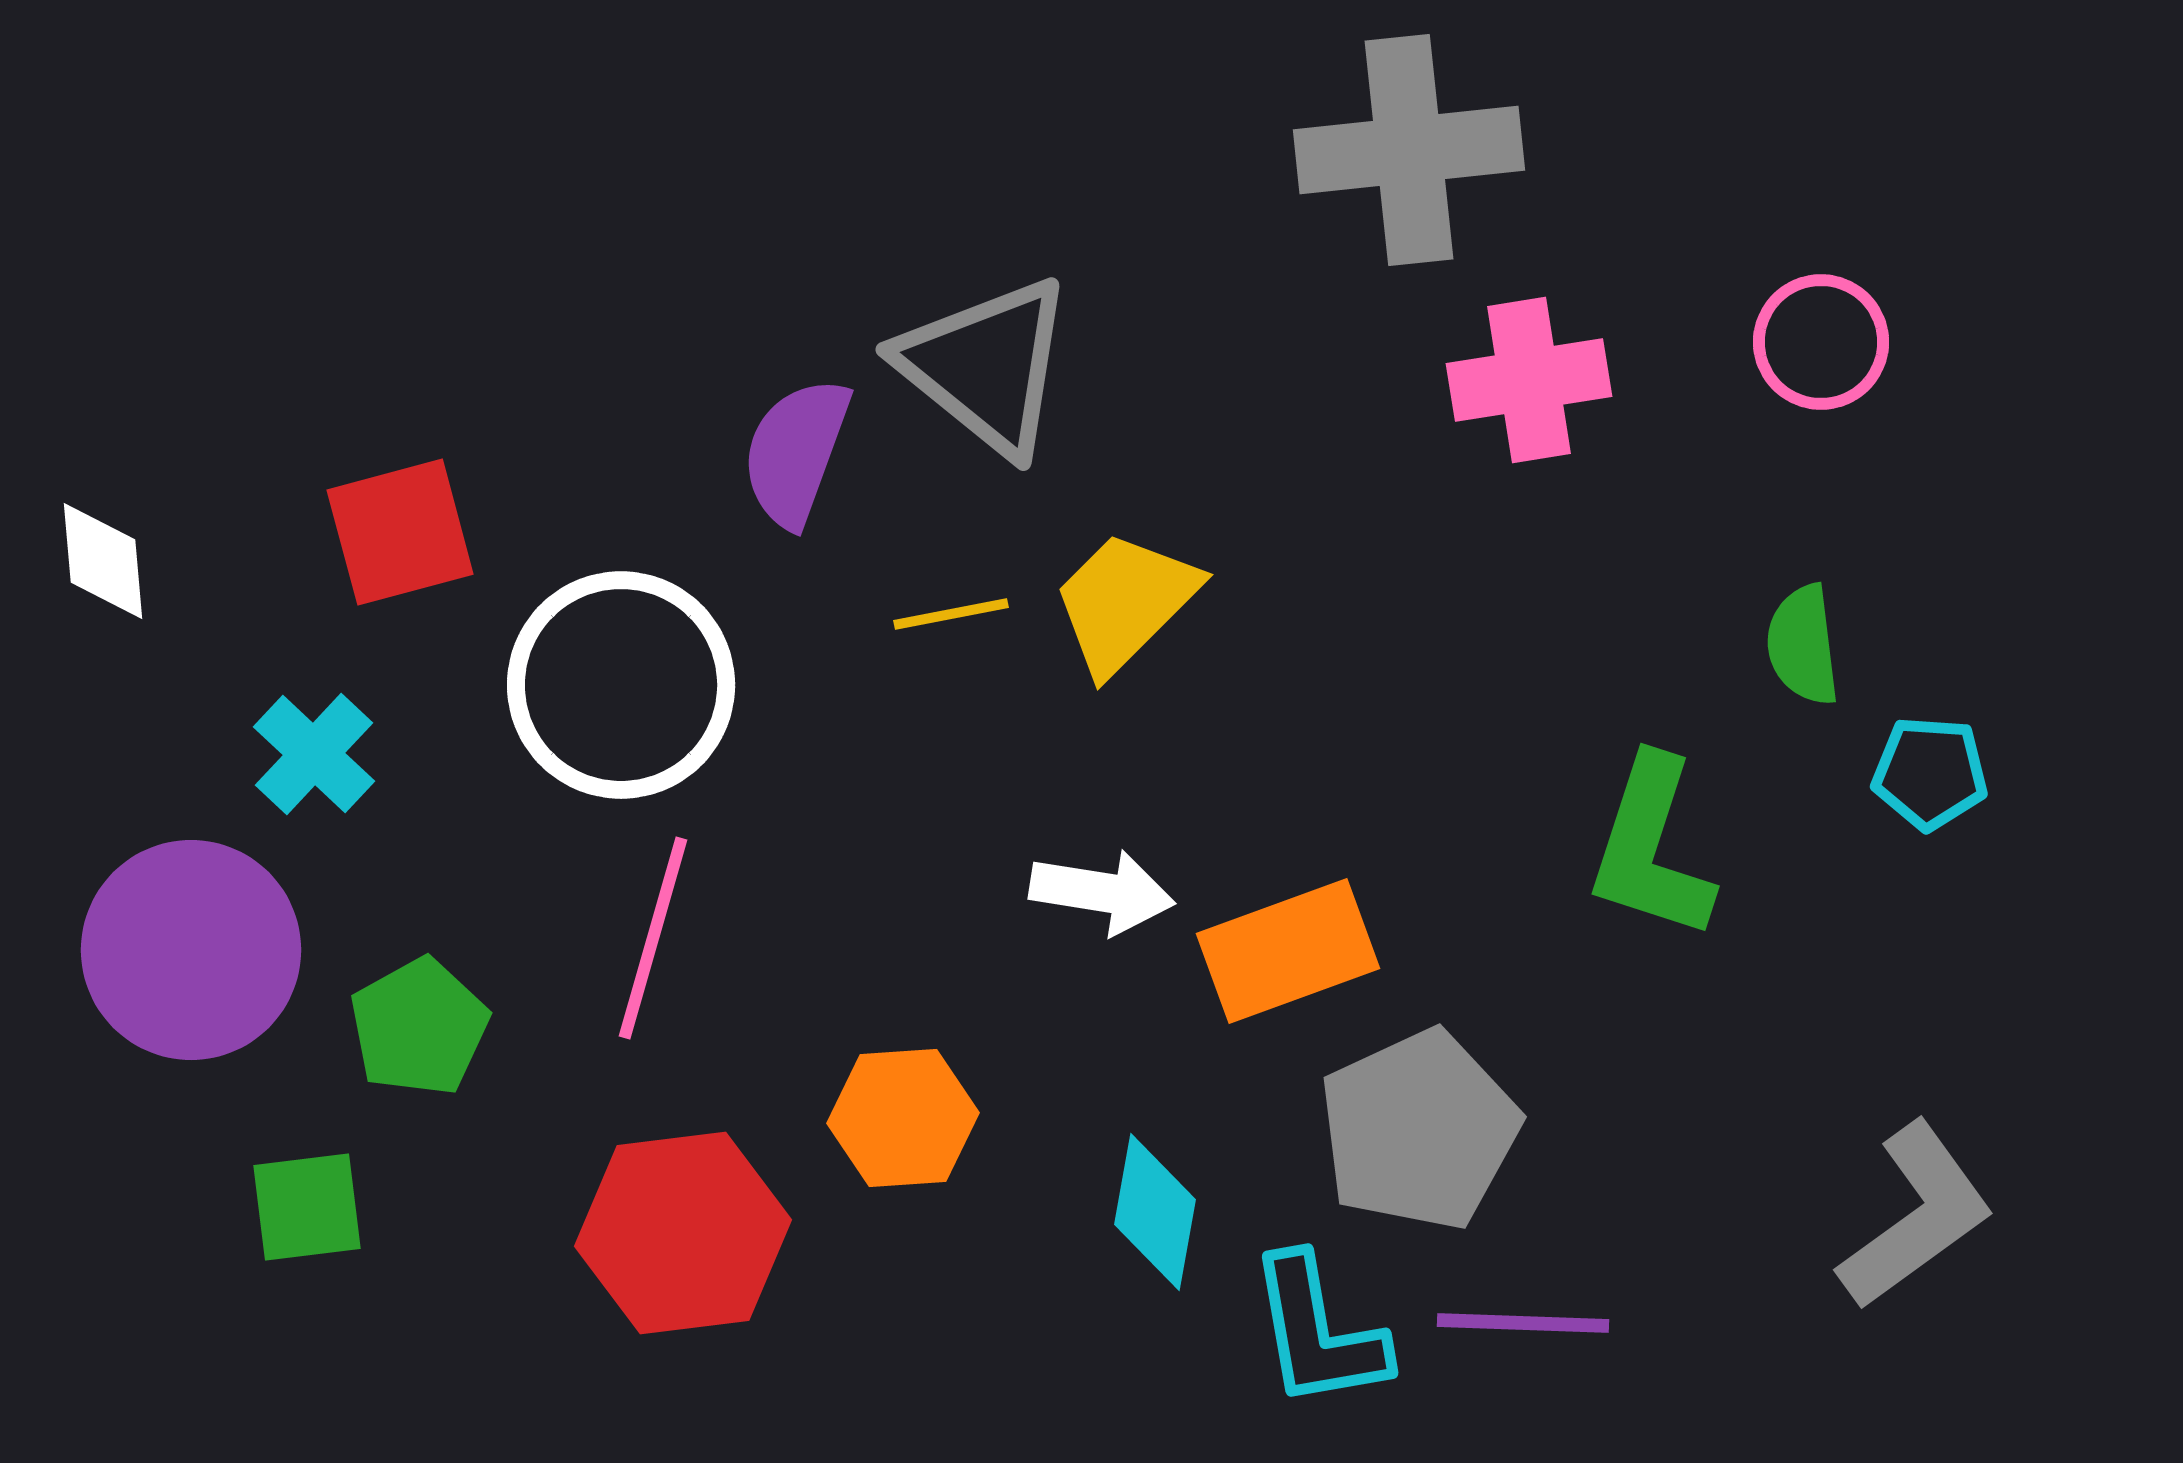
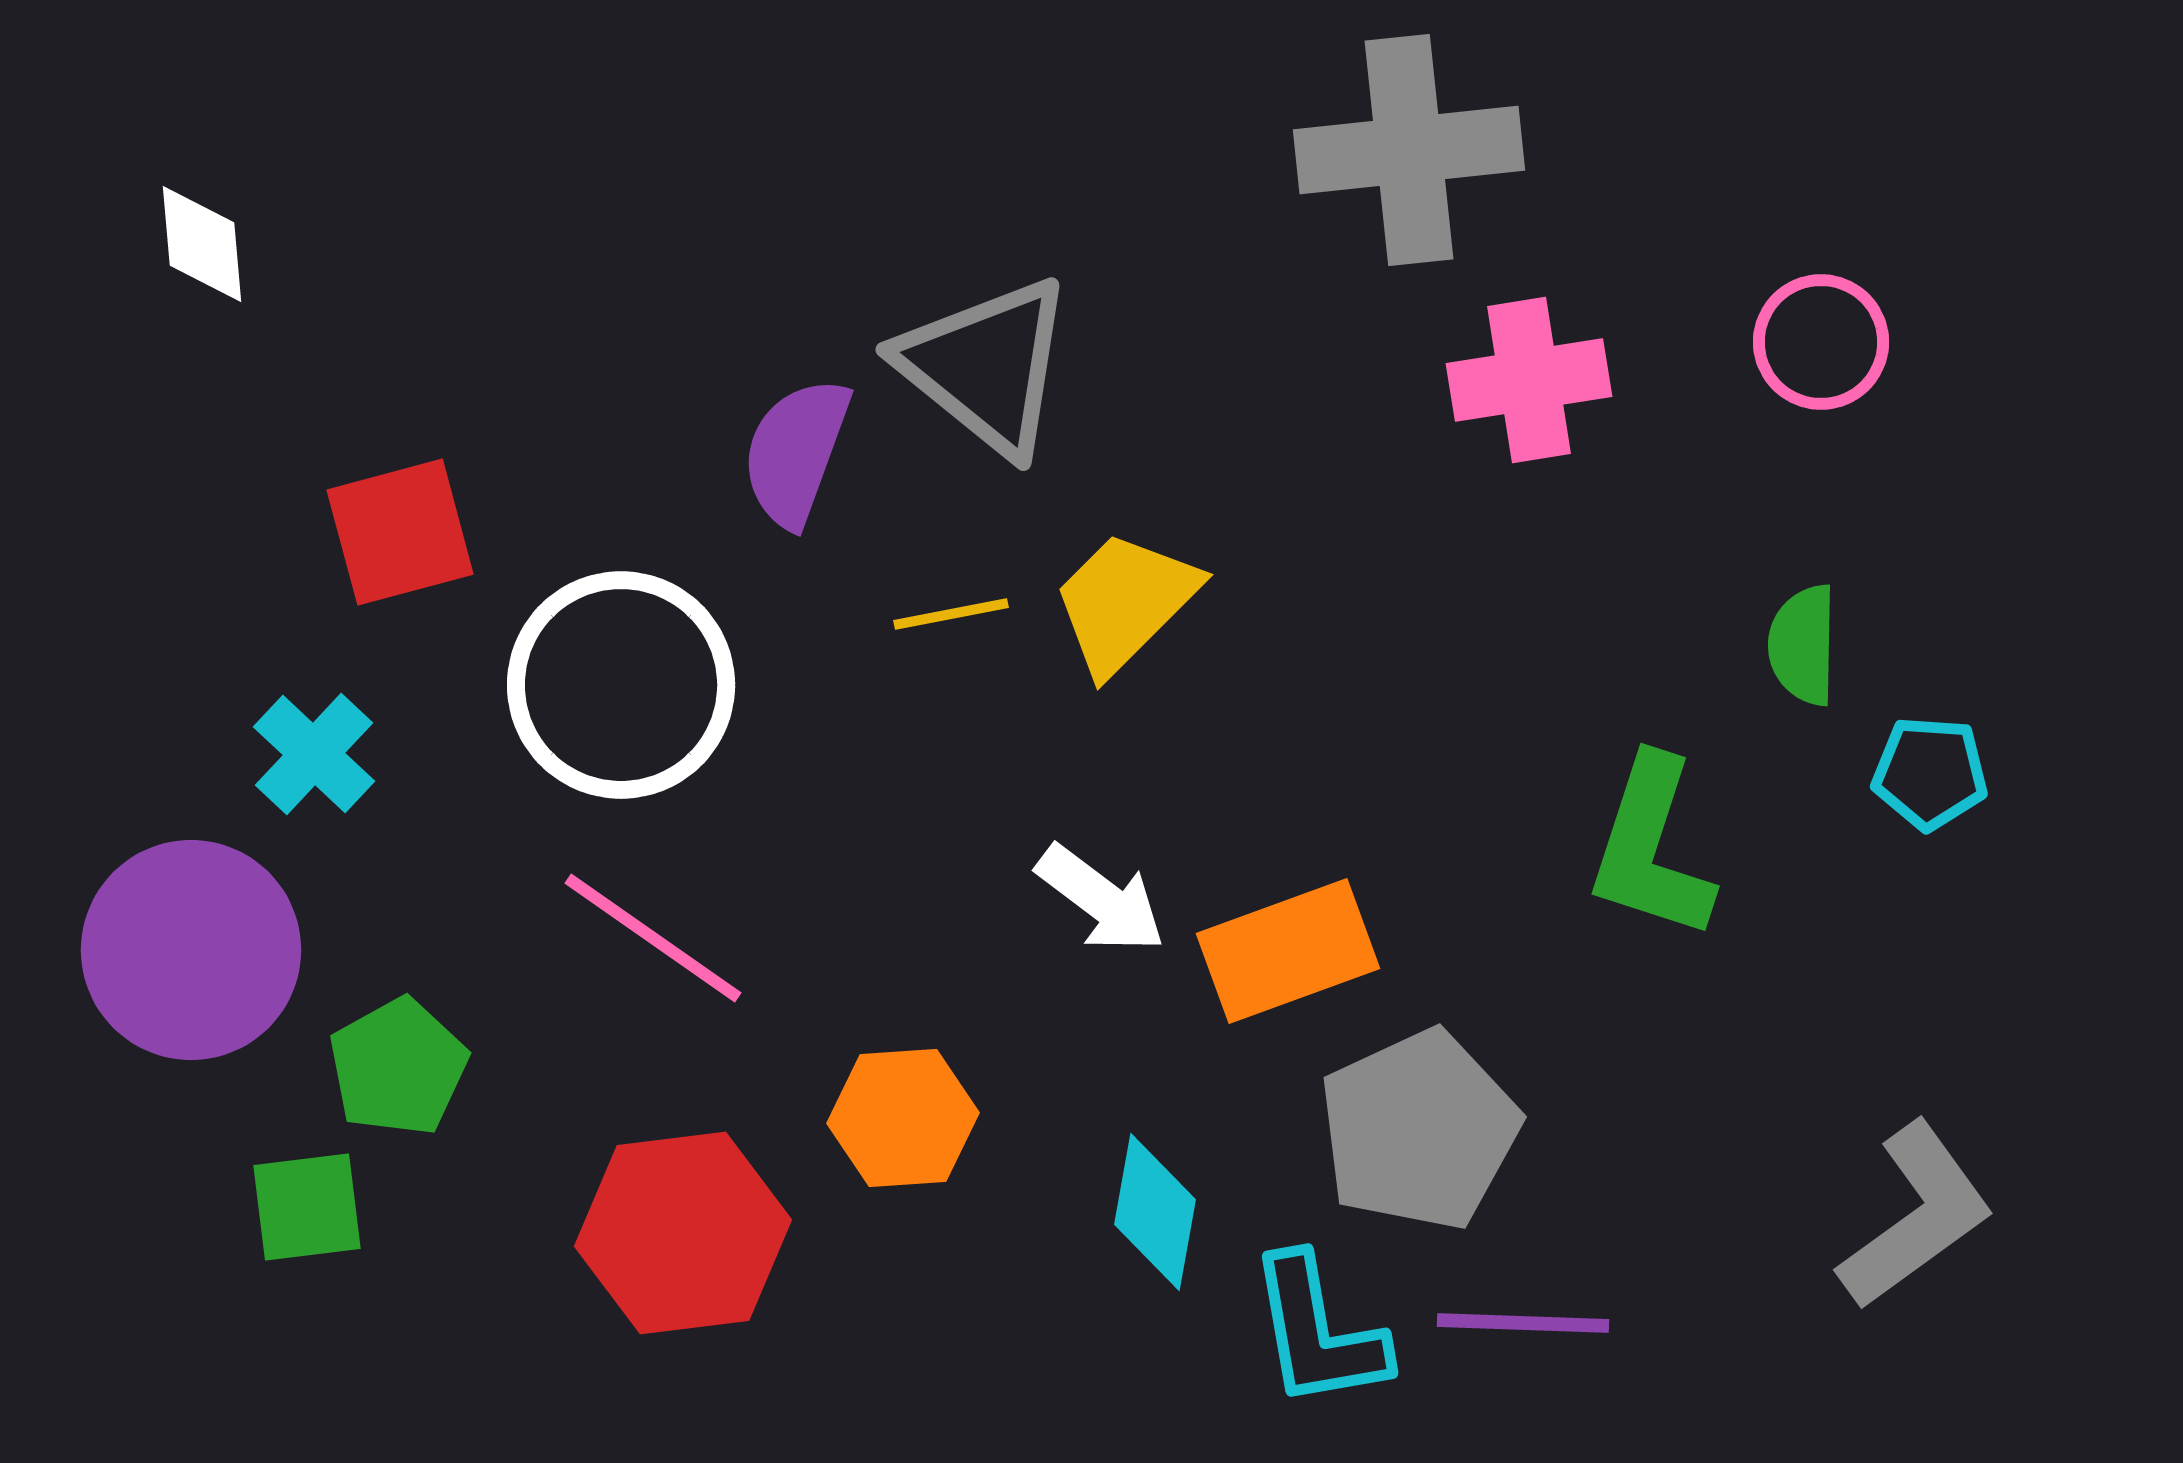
white diamond: moved 99 px right, 317 px up
green semicircle: rotated 8 degrees clockwise
white arrow: moved 1 px left, 7 px down; rotated 28 degrees clockwise
pink line: rotated 71 degrees counterclockwise
green pentagon: moved 21 px left, 40 px down
